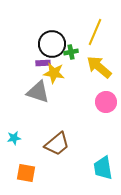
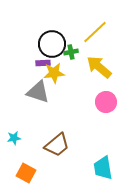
yellow line: rotated 24 degrees clockwise
yellow star: rotated 15 degrees counterclockwise
brown trapezoid: moved 1 px down
orange square: rotated 18 degrees clockwise
